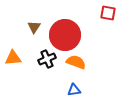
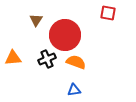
brown triangle: moved 2 px right, 7 px up
